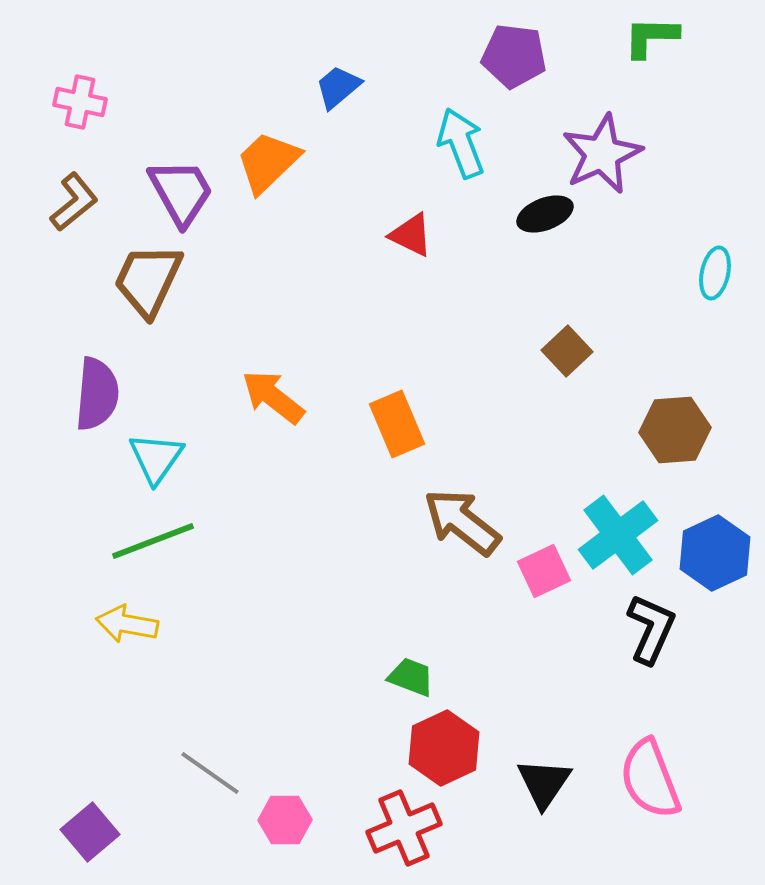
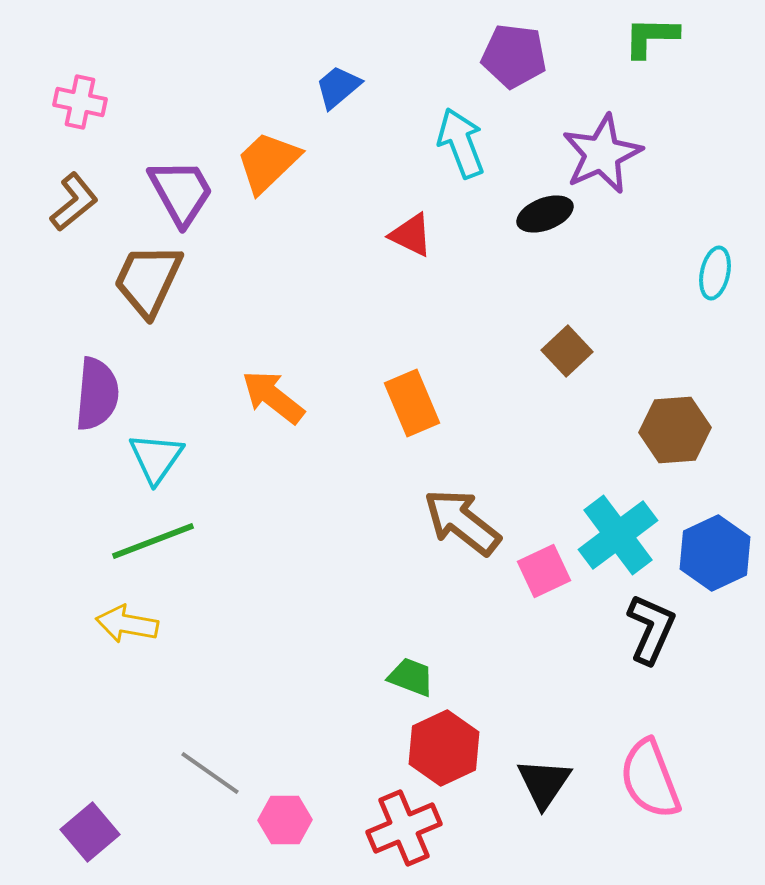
orange rectangle: moved 15 px right, 21 px up
